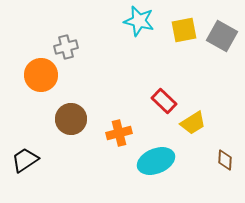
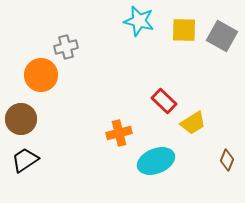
yellow square: rotated 12 degrees clockwise
brown circle: moved 50 px left
brown diamond: moved 2 px right; rotated 20 degrees clockwise
